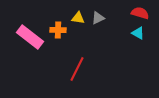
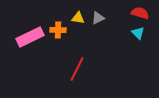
cyan triangle: rotated 16 degrees clockwise
pink rectangle: rotated 64 degrees counterclockwise
